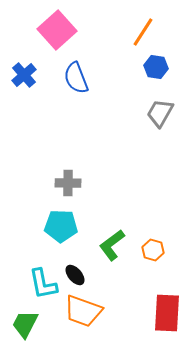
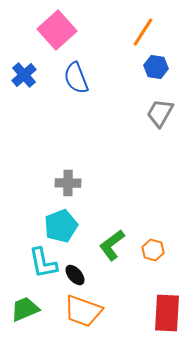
cyan pentagon: rotated 24 degrees counterclockwise
cyan L-shape: moved 21 px up
green trapezoid: moved 15 px up; rotated 40 degrees clockwise
